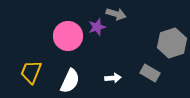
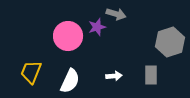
gray hexagon: moved 2 px left, 1 px up
gray rectangle: moved 1 px right, 2 px down; rotated 60 degrees clockwise
white arrow: moved 1 px right, 2 px up
